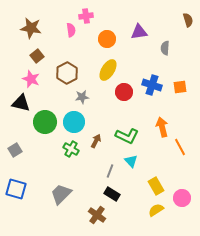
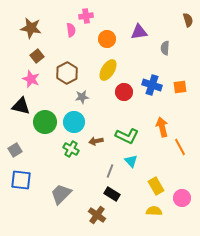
black triangle: moved 3 px down
brown arrow: rotated 128 degrees counterclockwise
blue square: moved 5 px right, 9 px up; rotated 10 degrees counterclockwise
yellow semicircle: moved 2 px left, 1 px down; rotated 35 degrees clockwise
